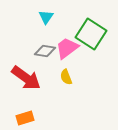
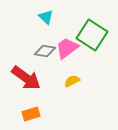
cyan triangle: rotated 21 degrees counterclockwise
green square: moved 1 px right, 1 px down
yellow semicircle: moved 6 px right, 4 px down; rotated 84 degrees clockwise
orange rectangle: moved 6 px right, 4 px up
